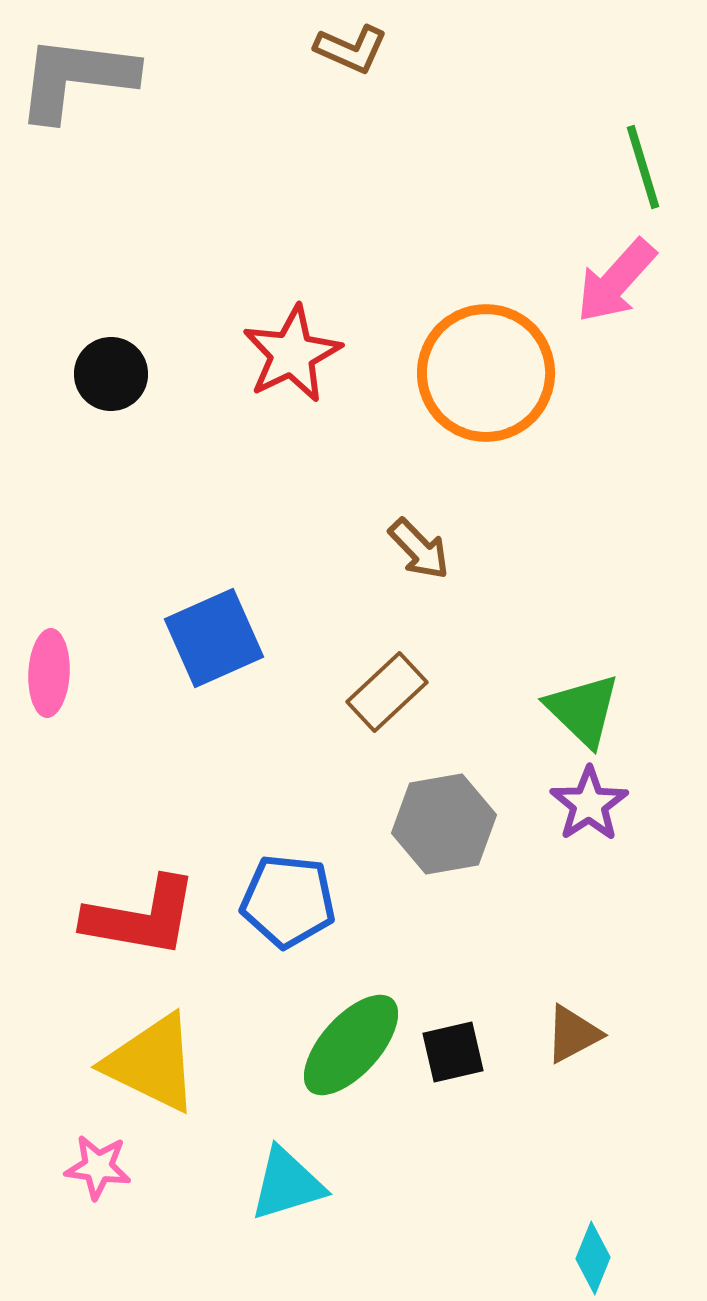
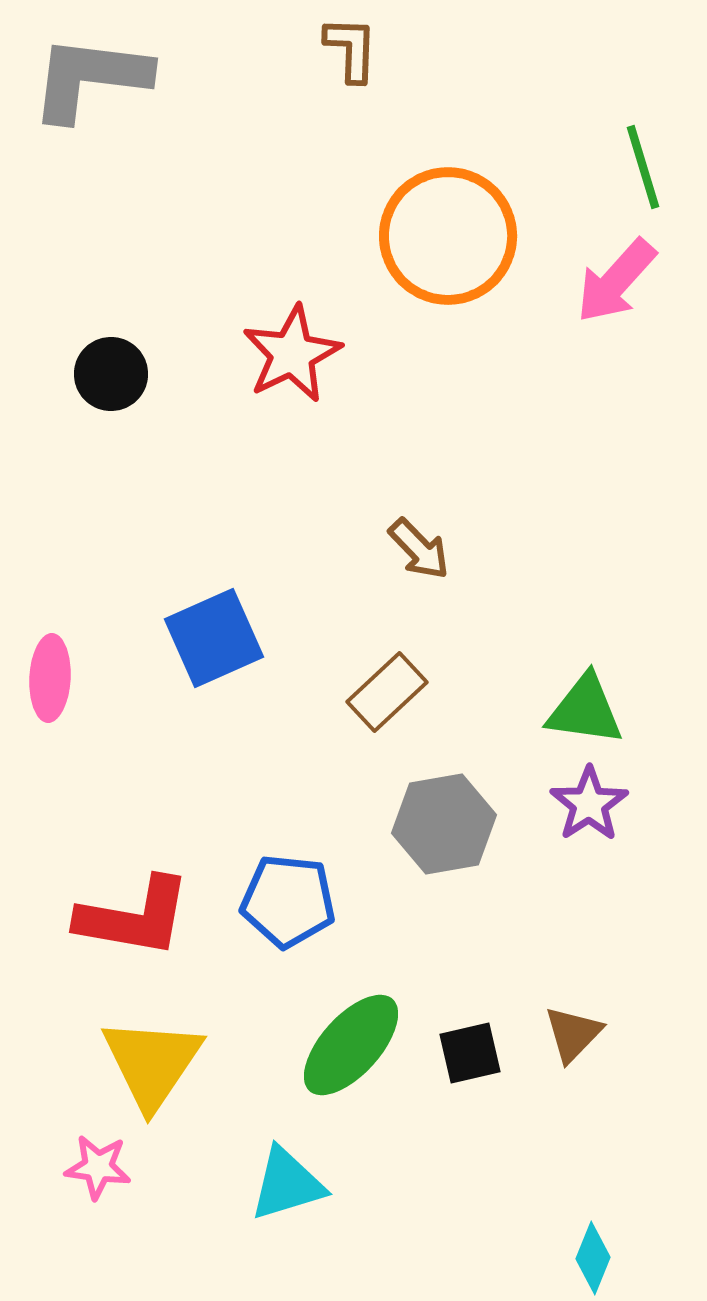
brown L-shape: rotated 112 degrees counterclockwise
gray L-shape: moved 14 px right
orange circle: moved 38 px left, 137 px up
pink ellipse: moved 1 px right, 5 px down
green triangle: moved 2 px right; rotated 36 degrees counterclockwise
red L-shape: moved 7 px left
brown triangle: rotated 18 degrees counterclockwise
black square: moved 17 px right, 1 px down
yellow triangle: rotated 38 degrees clockwise
